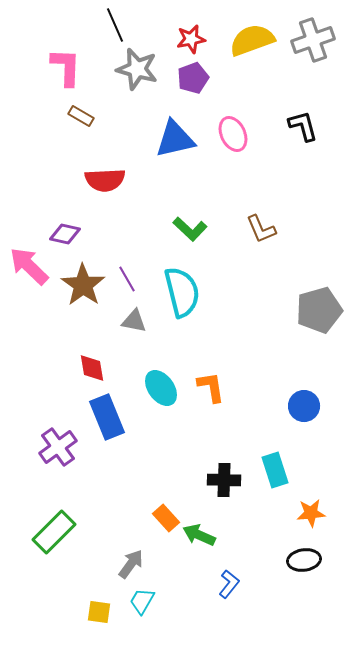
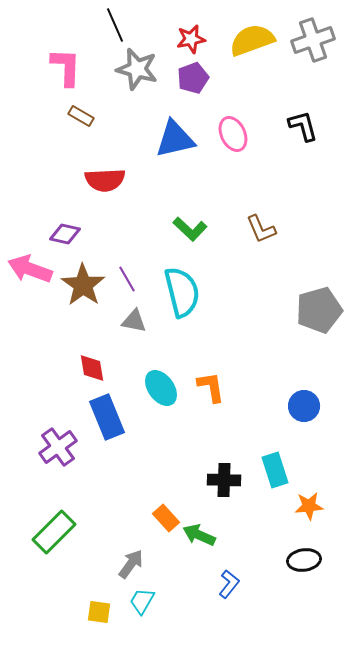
pink arrow: moved 1 px right, 3 px down; rotated 24 degrees counterclockwise
orange star: moved 2 px left, 7 px up
